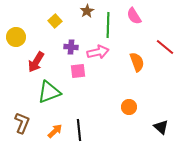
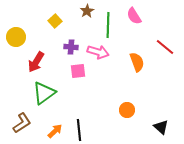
pink arrow: rotated 30 degrees clockwise
green triangle: moved 5 px left, 1 px down; rotated 15 degrees counterclockwise
orange circle: moved 2 px left, 3 px down
brown L-shape: rotated 35 degrees clockwise
